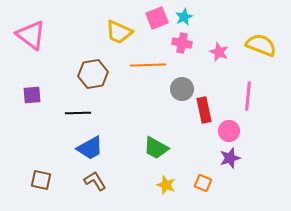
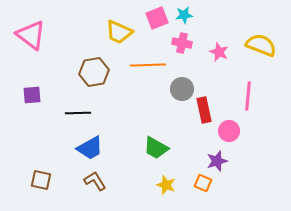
cyan star: moved 2 px up; rotated 18 degrees clockwise
brown hexagon: moved 1 px right, 2 px up
purple star: moved 13 px left, 3 px down
